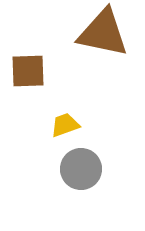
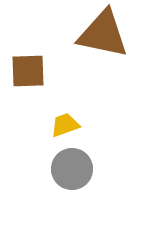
brown triangle: moved 1 px down
gray circle: moved 9 px left
